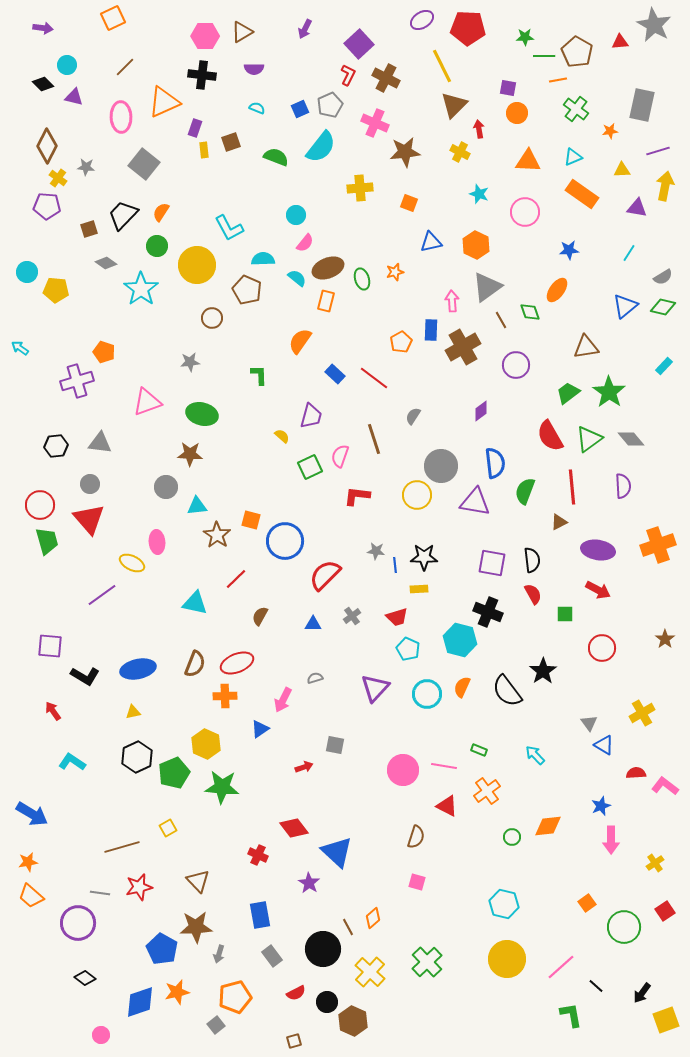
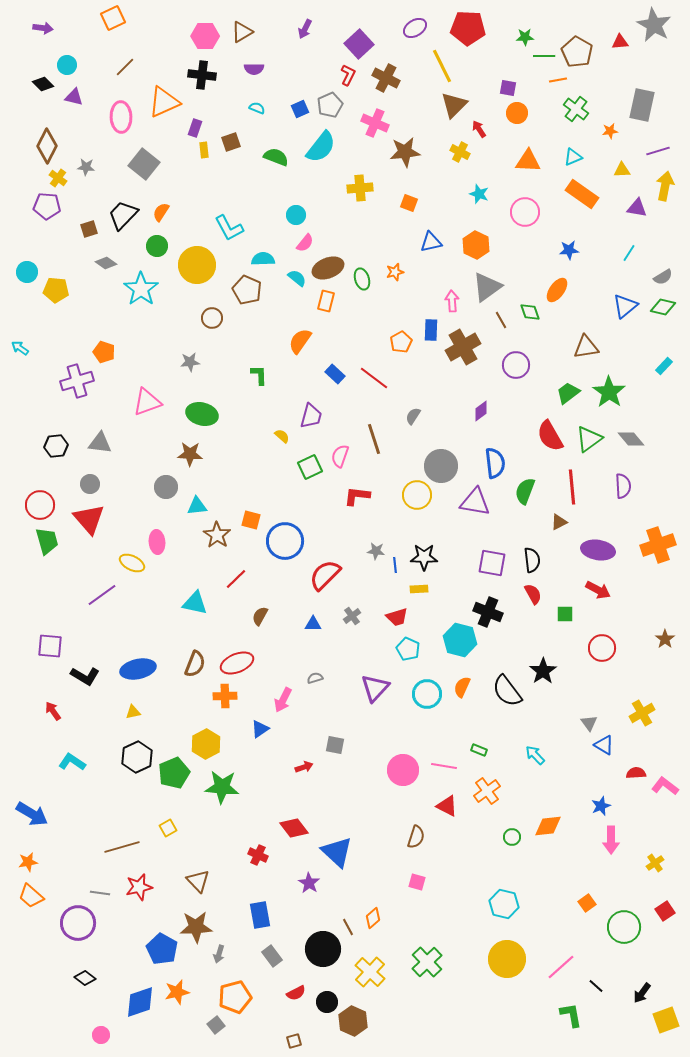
purple ellipse at (422, 20): moved 7 px left, 8 px down
red arrow at (479, 129): rotated 24 degrees counterclockwise
yellow hexagon at (206, 744): rotated 8 degrees clockwise
